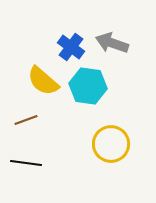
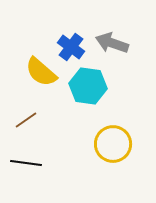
yellow semicircle: moved 2 px left, 9 px up
brown line: rotated 15 degrees counterclockwise
yellow circle: moved 2 px right
